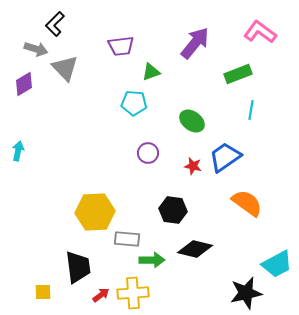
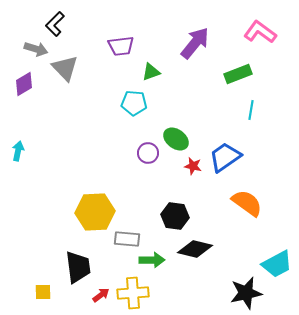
green ellipse: moved 16 px left, 18 px down
black hexagon: moved 2 px right, 6 px down
